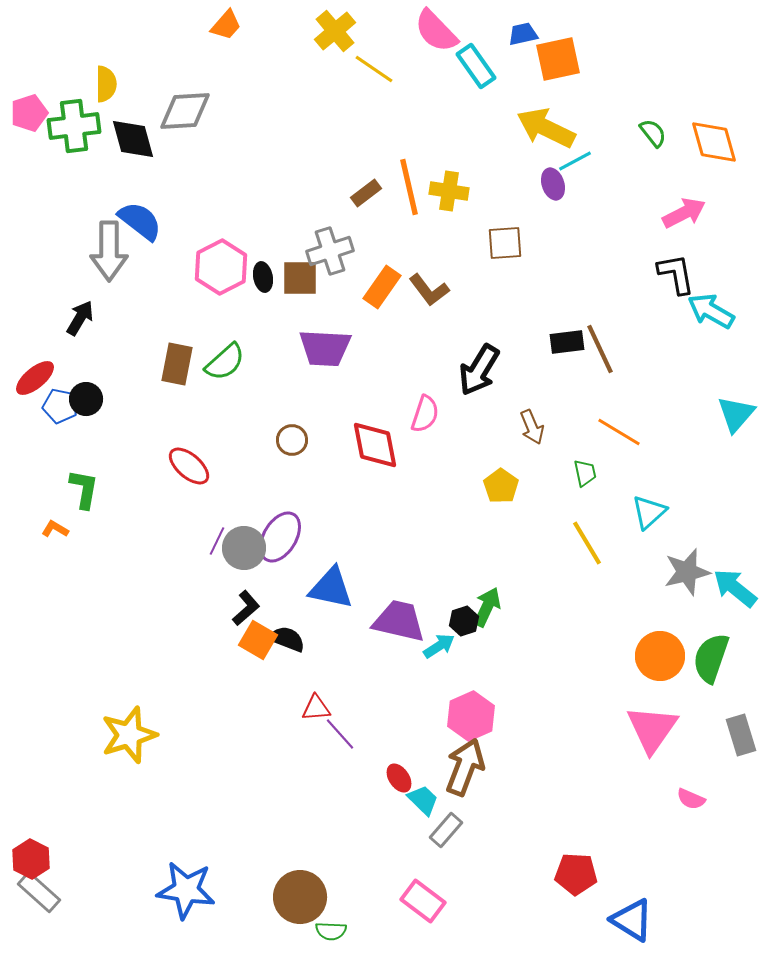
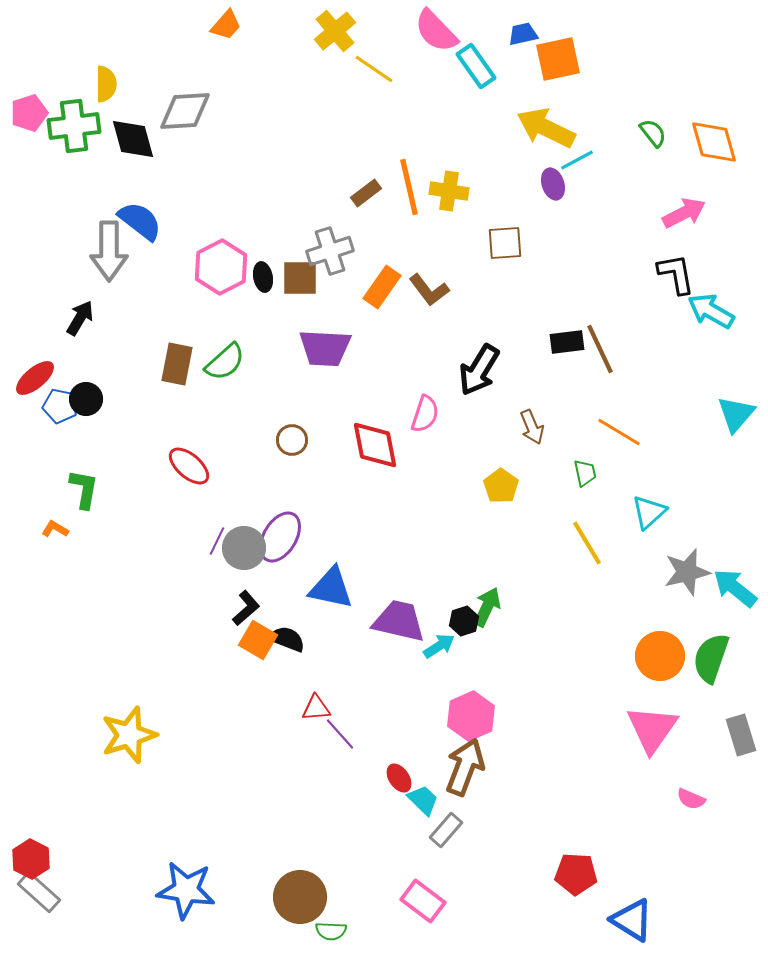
cyan line at (575, 161): moved 2 px right, 1 px up
